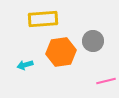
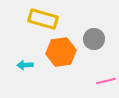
yellow rectangle: rotated 20 degrees clockwise
gray circle: moved 1 px right, 2 px up
cyan arrow: rotated 14 degrees clockwise
